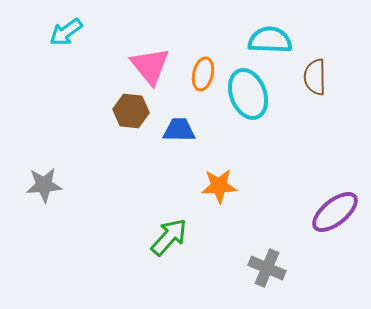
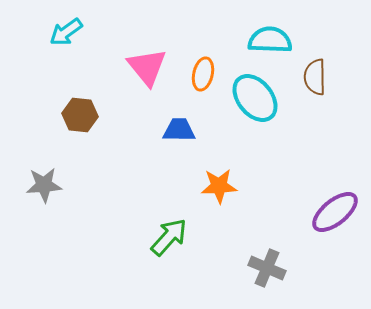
pink triangle: moved 3 px left, 1 px down
cyan ellipse: moved 7 px right, 4 px down; rotated 18 degrees counterclockwise
brown hexagon: moved 51 px left, 4 px down
